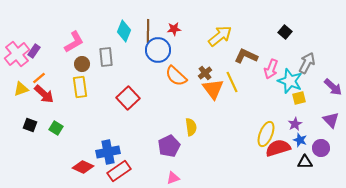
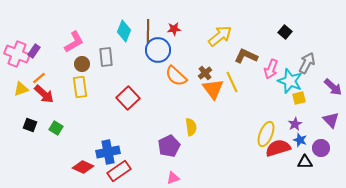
pink cross at (17, 54): rotated 30 degrees counterclockwise
